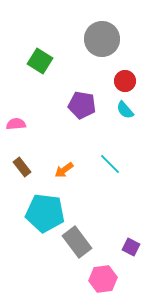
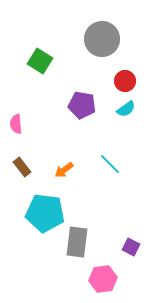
cyan semicircle: moved 1 px right, 1 px up; rotated 84 degrees counterclockwise
pink semicircle: rotated 90 degrees counterclockwise
gray rectangle: rotated 44 degrees clockwise
